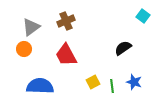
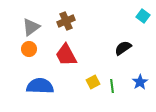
orange circle: moved 5 px right
blue star: moved 6 px right; rotated 21 degrees clockwise
